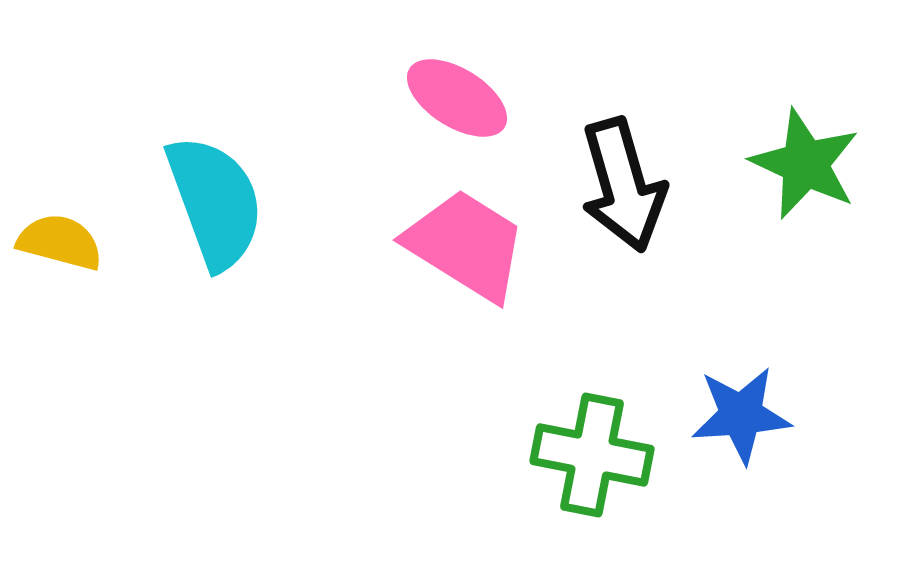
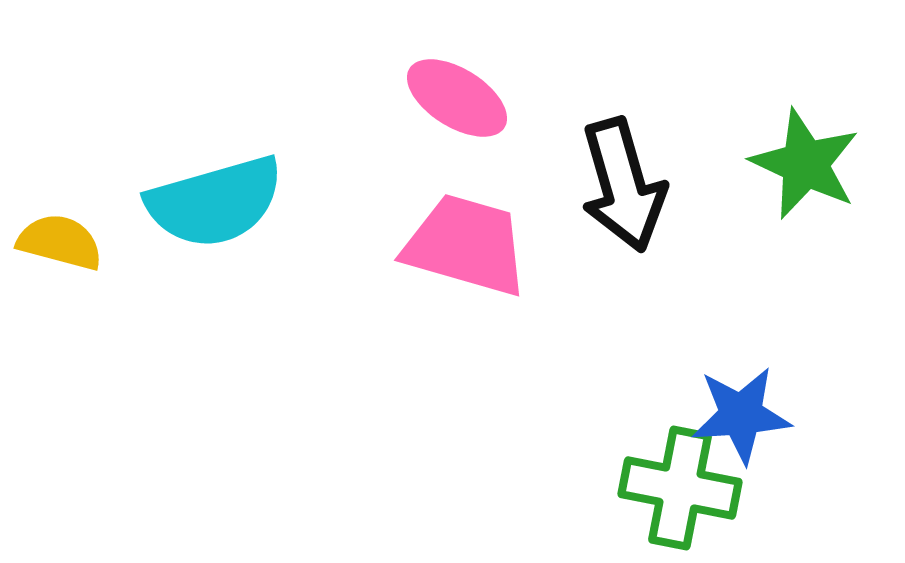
cyan semicircle: rotated 94 degrees clockwise
pink trapezoid: rotated 16 degrees counterclockwise
green cross: moved 88 px right, 33 px down
